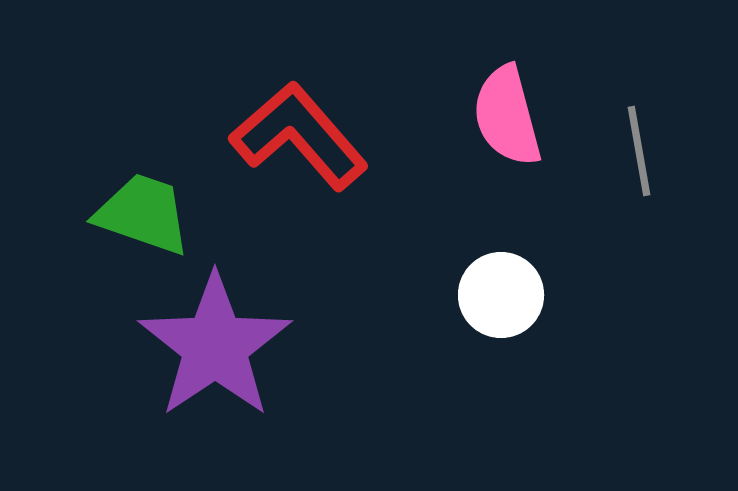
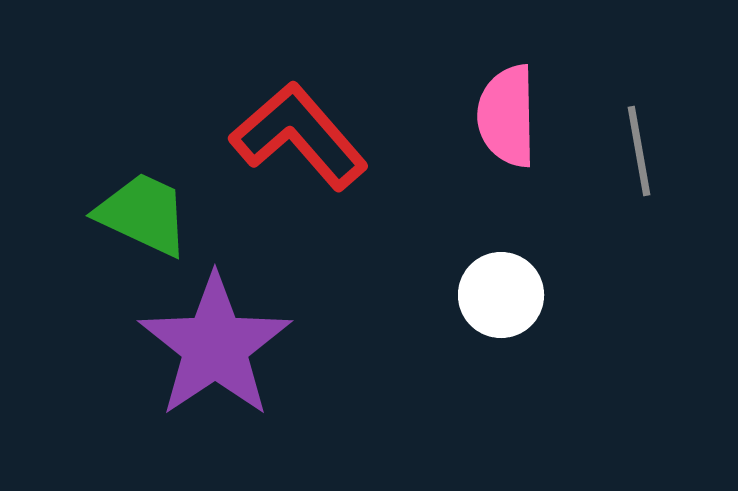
pink semicircle: rotated 14 degrees clockwise
green trapezoid: rotated 6 degrees clockwise
